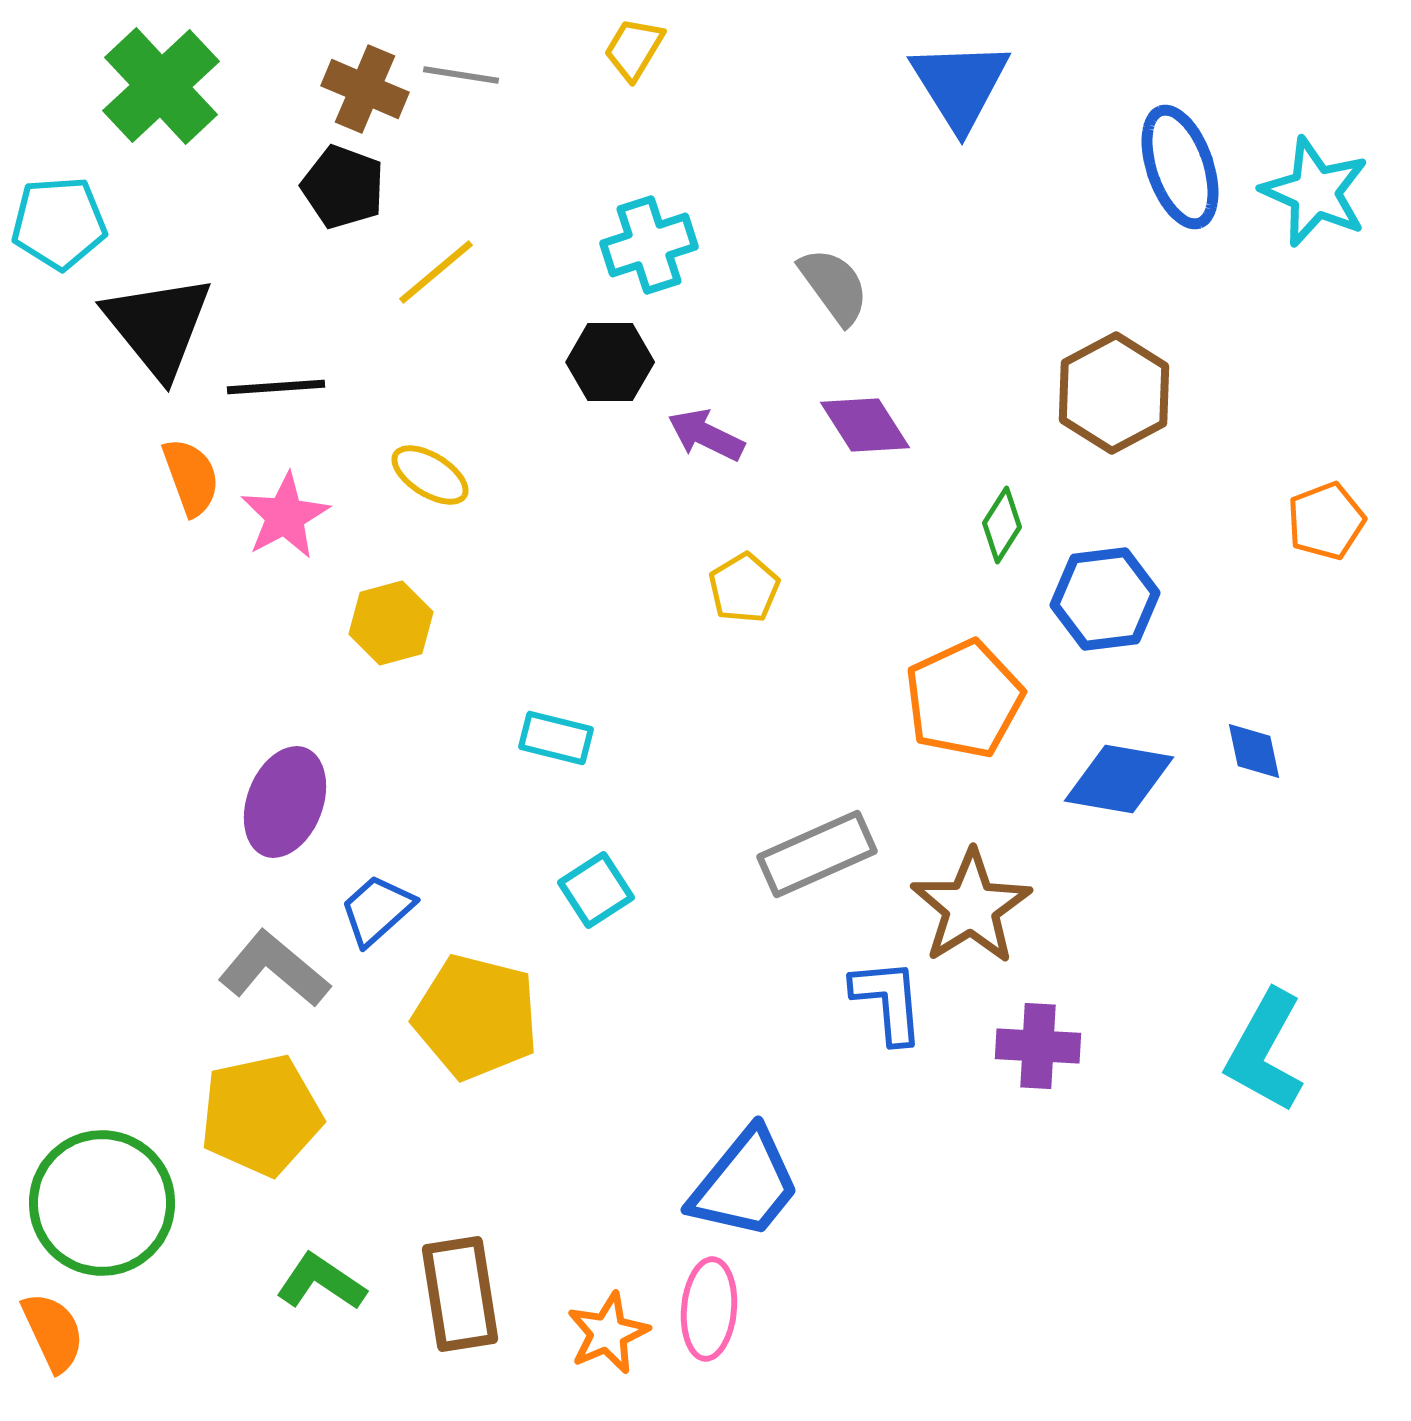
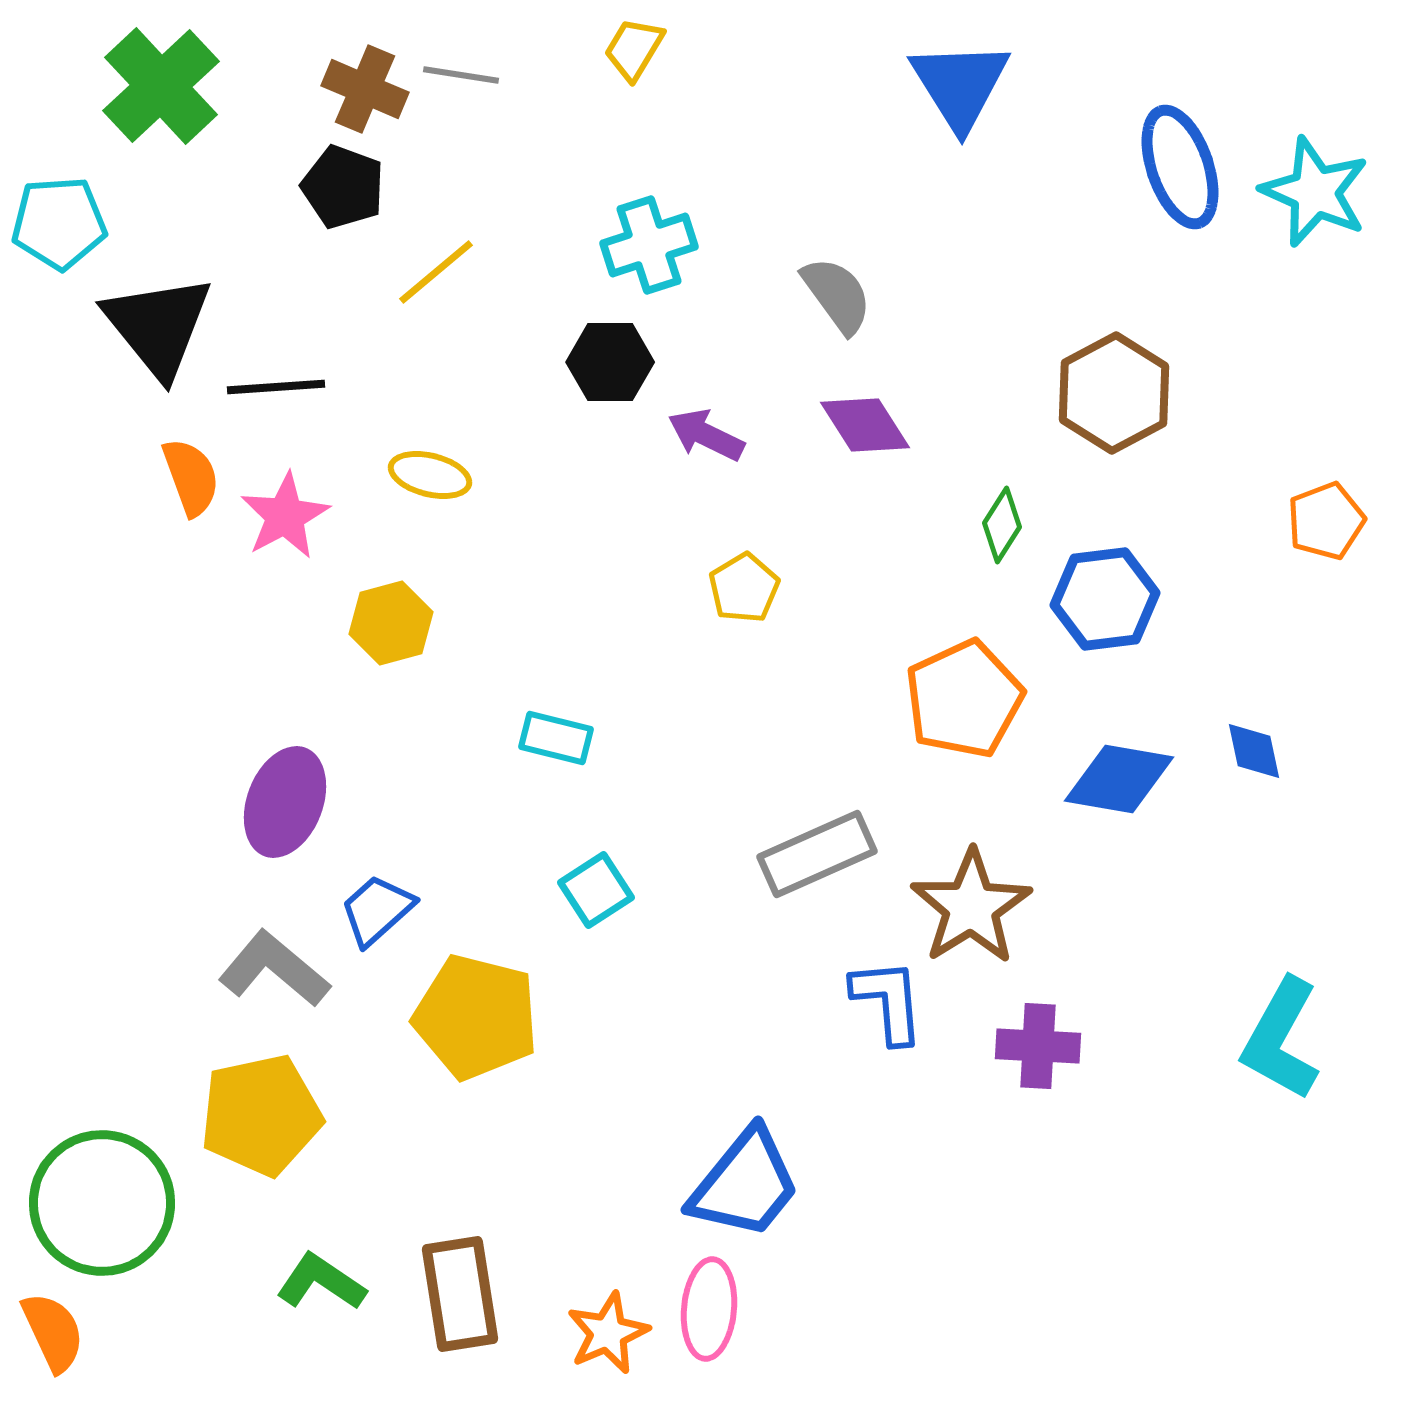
gray semicircle at (834, 286): moved 3 px right, 9 px down
yellow ellipse at (430, 475): rotated 18 degrees counterclockwise
cyan L-shape at (1265, 1051): moved 16 px right, 12 px up
